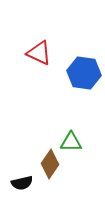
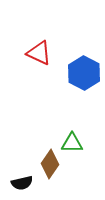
blue hexagon: rotated 20 degrees clockwise
green triangle: moved 1 px right, 1 px down
